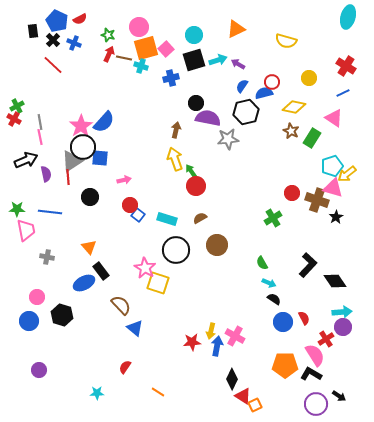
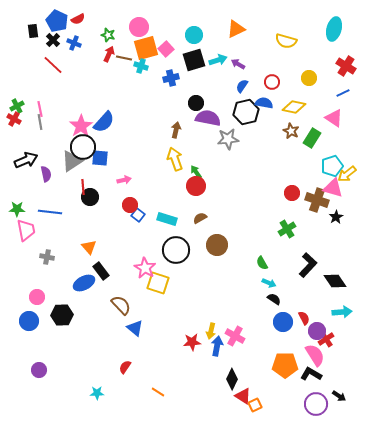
cyan ellipse at (348, 17): moved 14 px left, 12 px down
red semicircle at (80, 19): moved 2 px left
blue semicircle at (264, 93): moved 10 px down; rotated 24 degrees clockwise
pink line at (40, 137): moved 28 px up
green arrow at (191, 171): moved 5 px right, 1 px down
red line at (68, 177): moved 15 px right, 10 px down
green cross at (273, 218): moved 14 px right, 11 px down
black hexagon at (62, 315): rotated 20 degrees counterclockwise
purple circle at (343, 327): moved 26 px left, 4 px down
